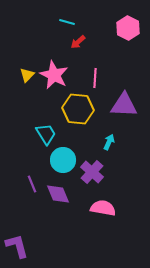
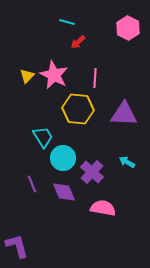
yellow triangle: moved 1 px down
purple triangle: moved 9 px down
cyan trapezoid: moved 3 px left, 3 px down
cyan arrow: moved 18 px right, 20 px down; rotated 84 degrees counterclockwise
cyan circle: moved 2 px up
purple diamond: moved 6 px right, 2 px up
